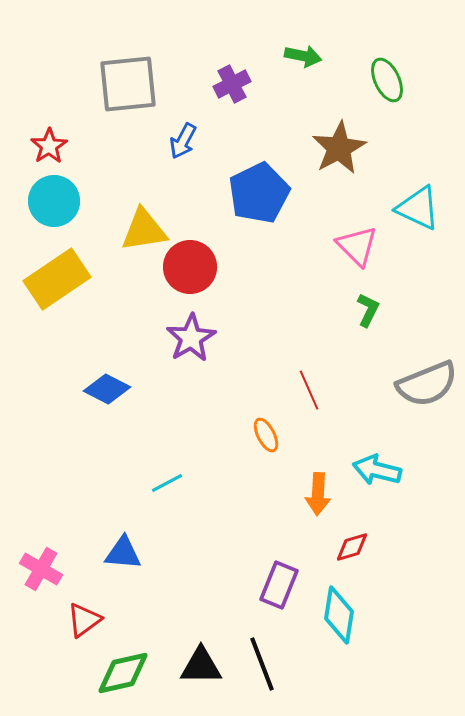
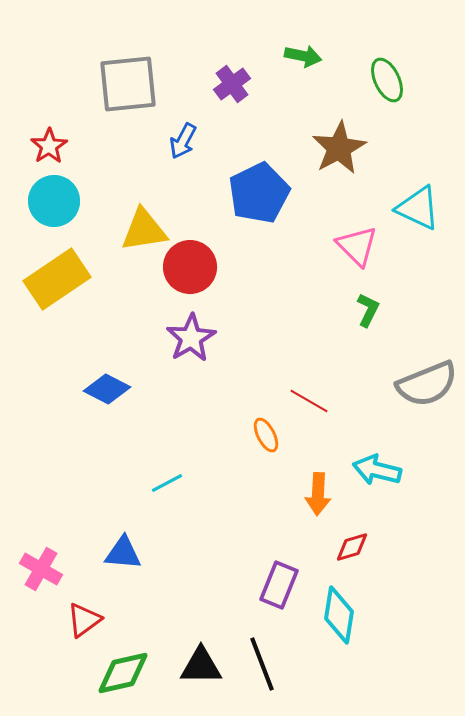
purple cross: rotated 9 degrees counterclockwise
red line: moved 11 px down; rotated 36 degrees counterclockwise
